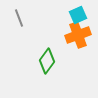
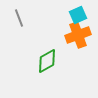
green diamond: rotated 25 degrees clockwise
